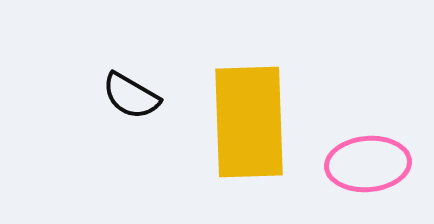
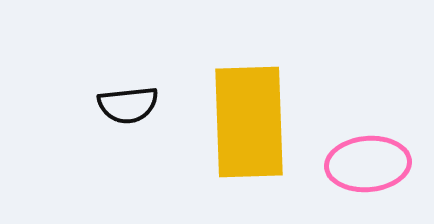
black semicircle: moved 3 px left, 9 px down; rotated 36 degrees counterclockwise
